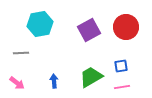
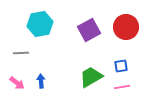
blue arrow: moved 13 px left
